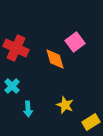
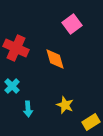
pink square: moved 3 px left, 18 px up
